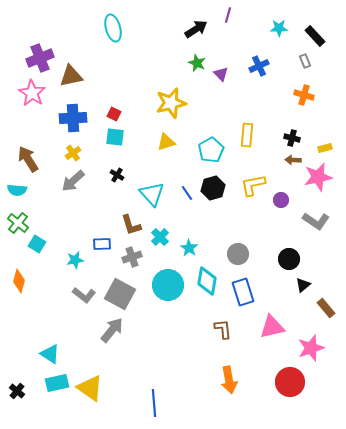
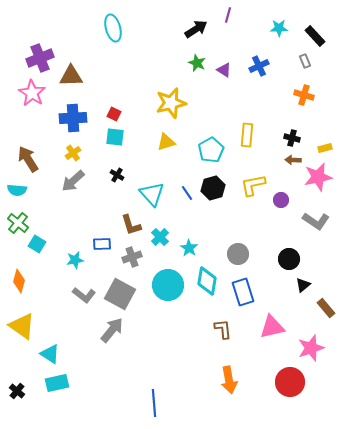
purple triangle at (221, 74): moved 3 px right, 4 px up; rotated 14 degrees counterclockwise
brown triangle at (71, 76): rotated 10 degrees clockwise
yellow triangle at (90, 388): moved 68 px left, 62 px up
